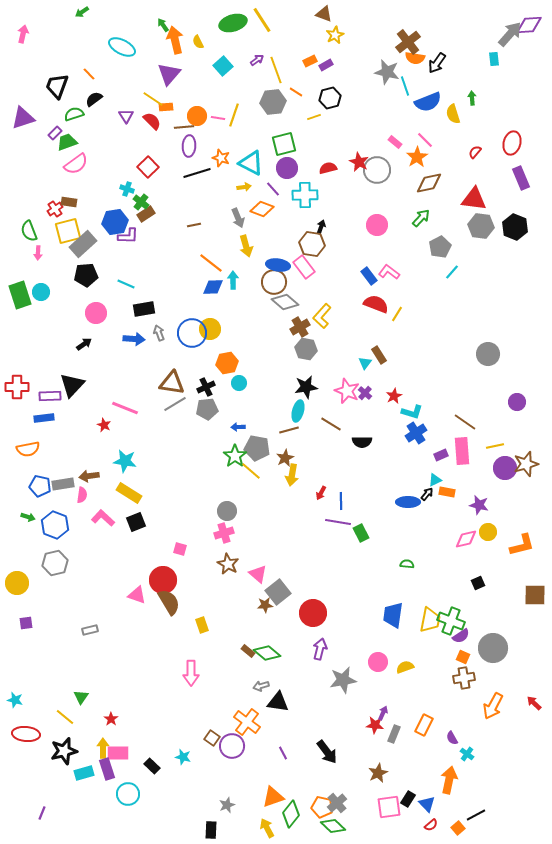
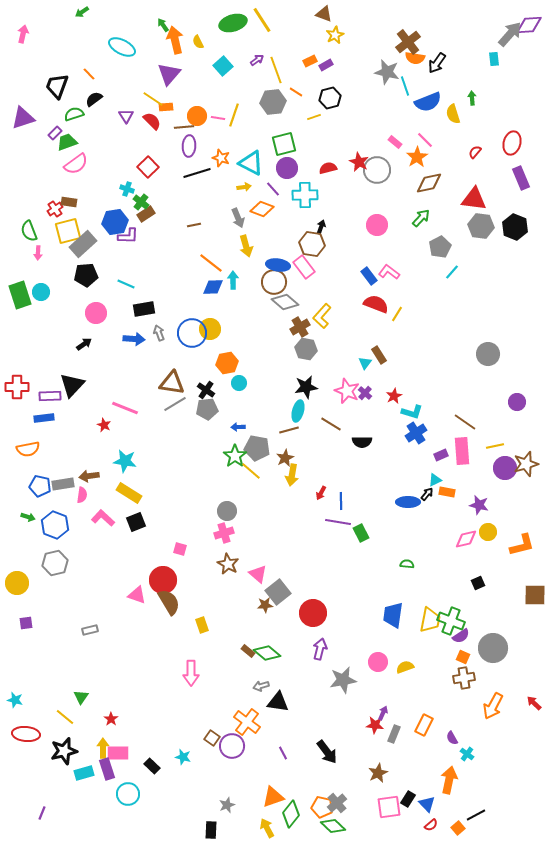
black cross at (206, 387): moved 3 px down; rotated 30 degrees counterclockwise
